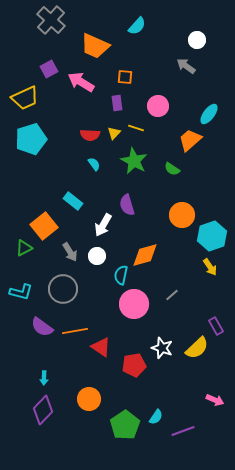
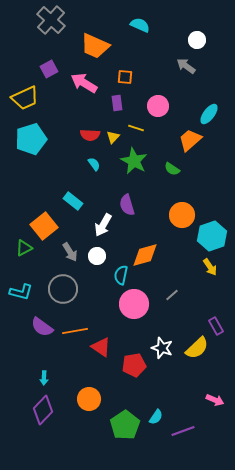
cyan semicircle at (137, 26): moved 3 px right, 1 px up; rotated 108 degrees counterclockwise
pink arrow at (81, 82): moved 3 px right, 1 px down
yellow triangle at (114, 133): moved 1 px left, 4 px down
